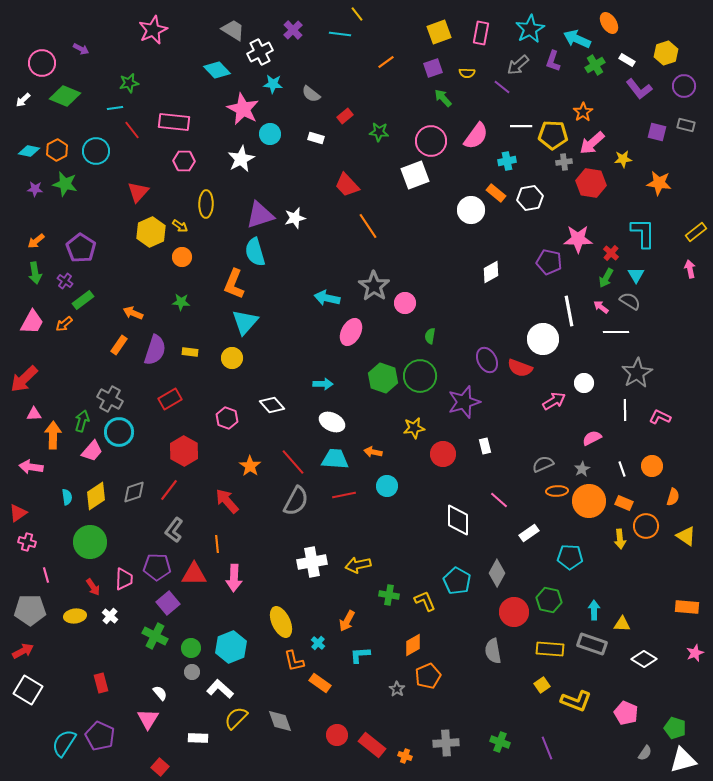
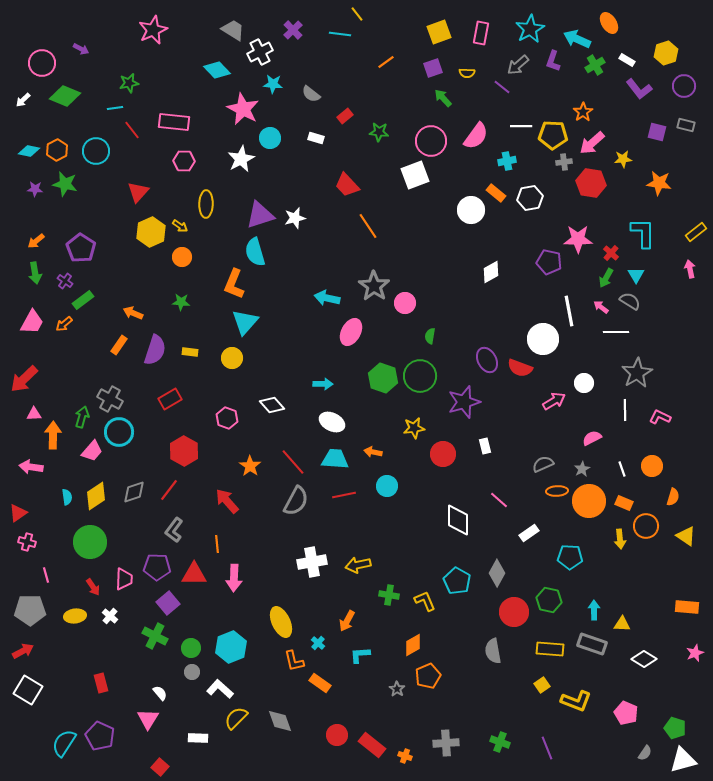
cyan circle at (270, 134): moved 4 px down
green arrow at (82, 421): moved 4 px up
